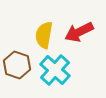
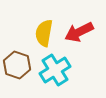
yellow semicircle: moved 2 px up
cyan cross: rotated 16 degrees clockwise
